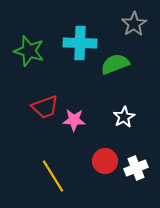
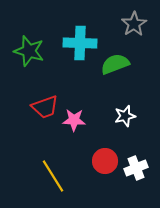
white star: moved 1 px right, 1 px up; rotated 15 degrees clockwise
